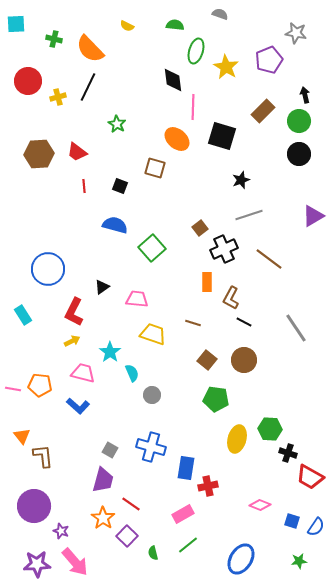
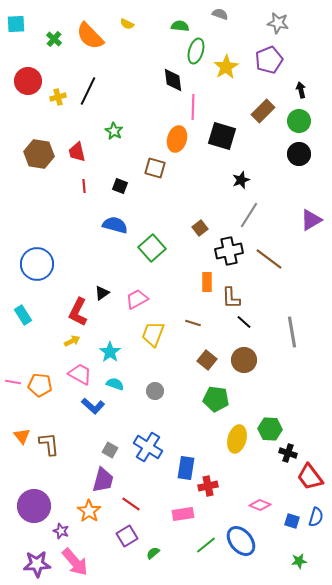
green semicircle at (175, 25): moved 5 px right, 1 px down
yellow semicircle at (127, 26): moved 2 px up
gray star at (296, 33): moved 18 px left, 10 px up
green cross at (54, 39): rotated 28 degrees clockwise
orange semicircle at (90, 49): moved 13 px up
yellow star at (226, 67): rotated 10 degrees clockwise
black line at (88, 87): moved 4 px down
black arrow at (305, 95): moved 4 px left, 5 px up
green star at (117, 124): moved 3 px left, 7 px down
orange ellipse at (177, 139): rotated 65 degrees clockwise
red trapezoid at (77, 152): rotated 40 degrees clockwise
brown hexagon at (39, 154): rotated 12 degrees clockwise
gray line at (249, 215): rotated 40 degrees counterclockwise
purple triangle at (313, 216): moved 2 px left, 4 px down
black cross at (224, 249): moved 5 px right, 2 px down; rotated 12 degrees clockwise
blue circle at (48, 269): moved 11 px left, 5 px up
black triangle at (102, 287): moved 6 px down
brown L-shape at (231, 298): rotated 30 degrees counterclockwise
pink trapezoid at (137, 299): rotated 35 degrees counterclockwise
red L-shape at (74, 312): moved 4 px right
black line at (244, 322): rotated 14 degrees clockwise
gray line at (296, 328): moved 4 px left, 4 px down; rotated 24 degrees clockwise
yellow trapezoid at (153, 334): rotated 88 degrees counterclockwise
pink trapezoid at (83, 373): moved 3 px left, 1 px down; rotated 15 degrees clockwise
cyan semicircle at (132, 373): moved 17 px left, 11 px down; rotated 48 degrees counterclockwise
pink line at (13, 389): moved 7 px up
gray circle at (152, 395): moved 3 px right, 4 px up
blue L-shape at (78, 406): moved 15 px right
blue cross at (151, 447): moved 3 px left; rotated 16 degrees clockwise
brown L-shape at (43, 456): moved 6 px right, 12 px up
red trapezoid at (310, 477): rotated 24 degrees clockwise
pink rectangle at (183, 514): rotated 20 degrees clockwise
orange star at (103, 518): moved 14 px left, 7 px up
blue semicircle at (316, 527): moved 10 px up; rotated 18 degrees counterclockwise
purple square at (127, 536): rotated 15 degrees clockwise
green line at (188, 545): moved 18 px right
green semicircle at (153, 553): rotated 64 degrees clockwise
blue ellipse at (241, 559): moved 18 px up; rotated 72 degrees counterclockwise
